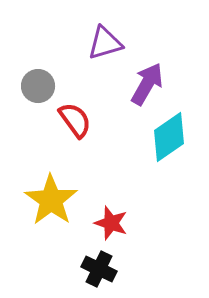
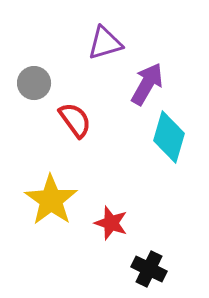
gray circle: moved 4 px left, 3 px up
cyan diamond: rotated 39 degrees counterclockwise
black cross: moved 50 px right
